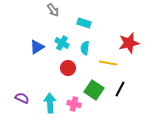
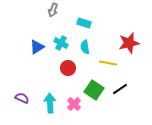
gray arrow: rotated 56 degrees clockwise
cyan cross: moved 1 px left
cyan semicircle: moved 1 px up; rotated 16 degrees counterclockwise
black line: rotated 28 degrees clockwise
pink cross: rotated 32 degrees clockwise
